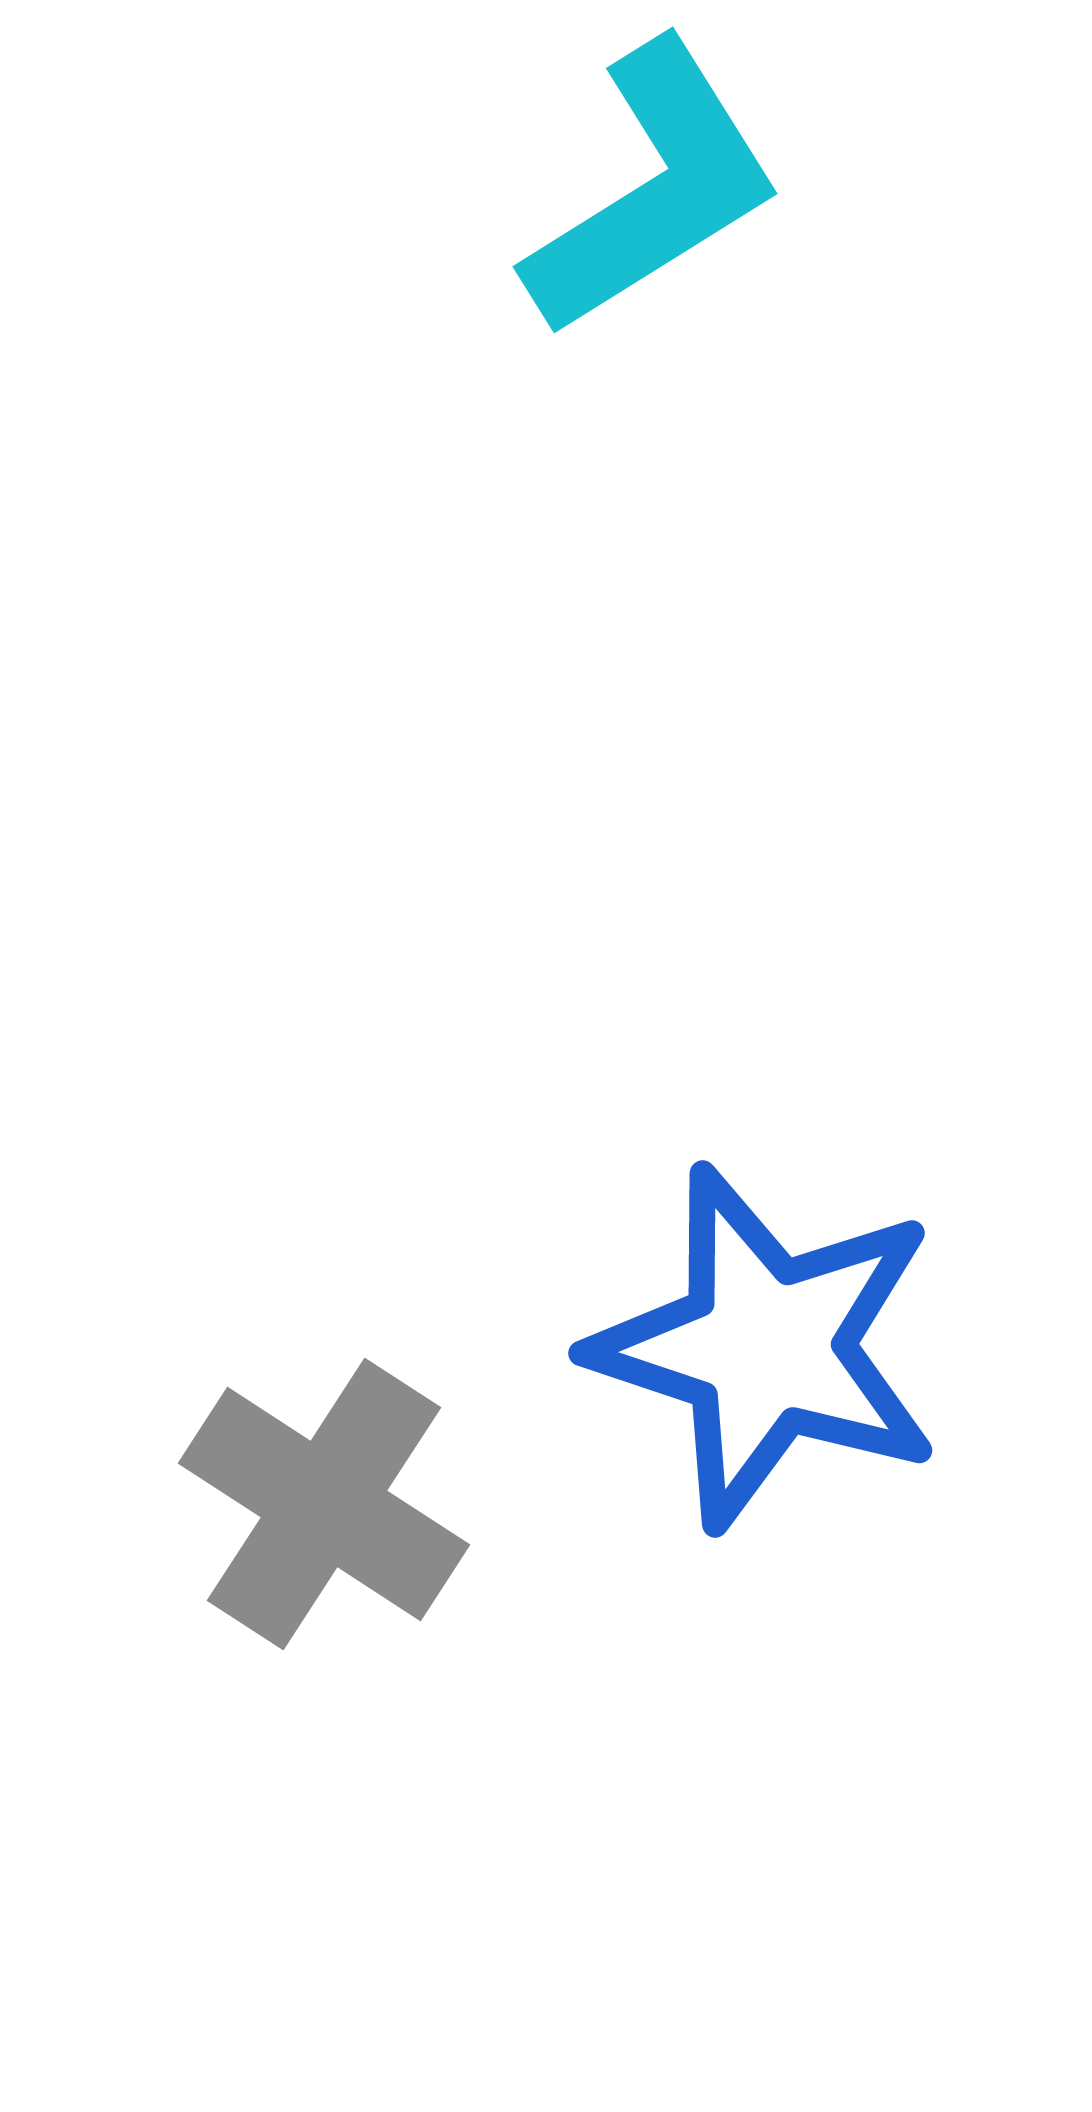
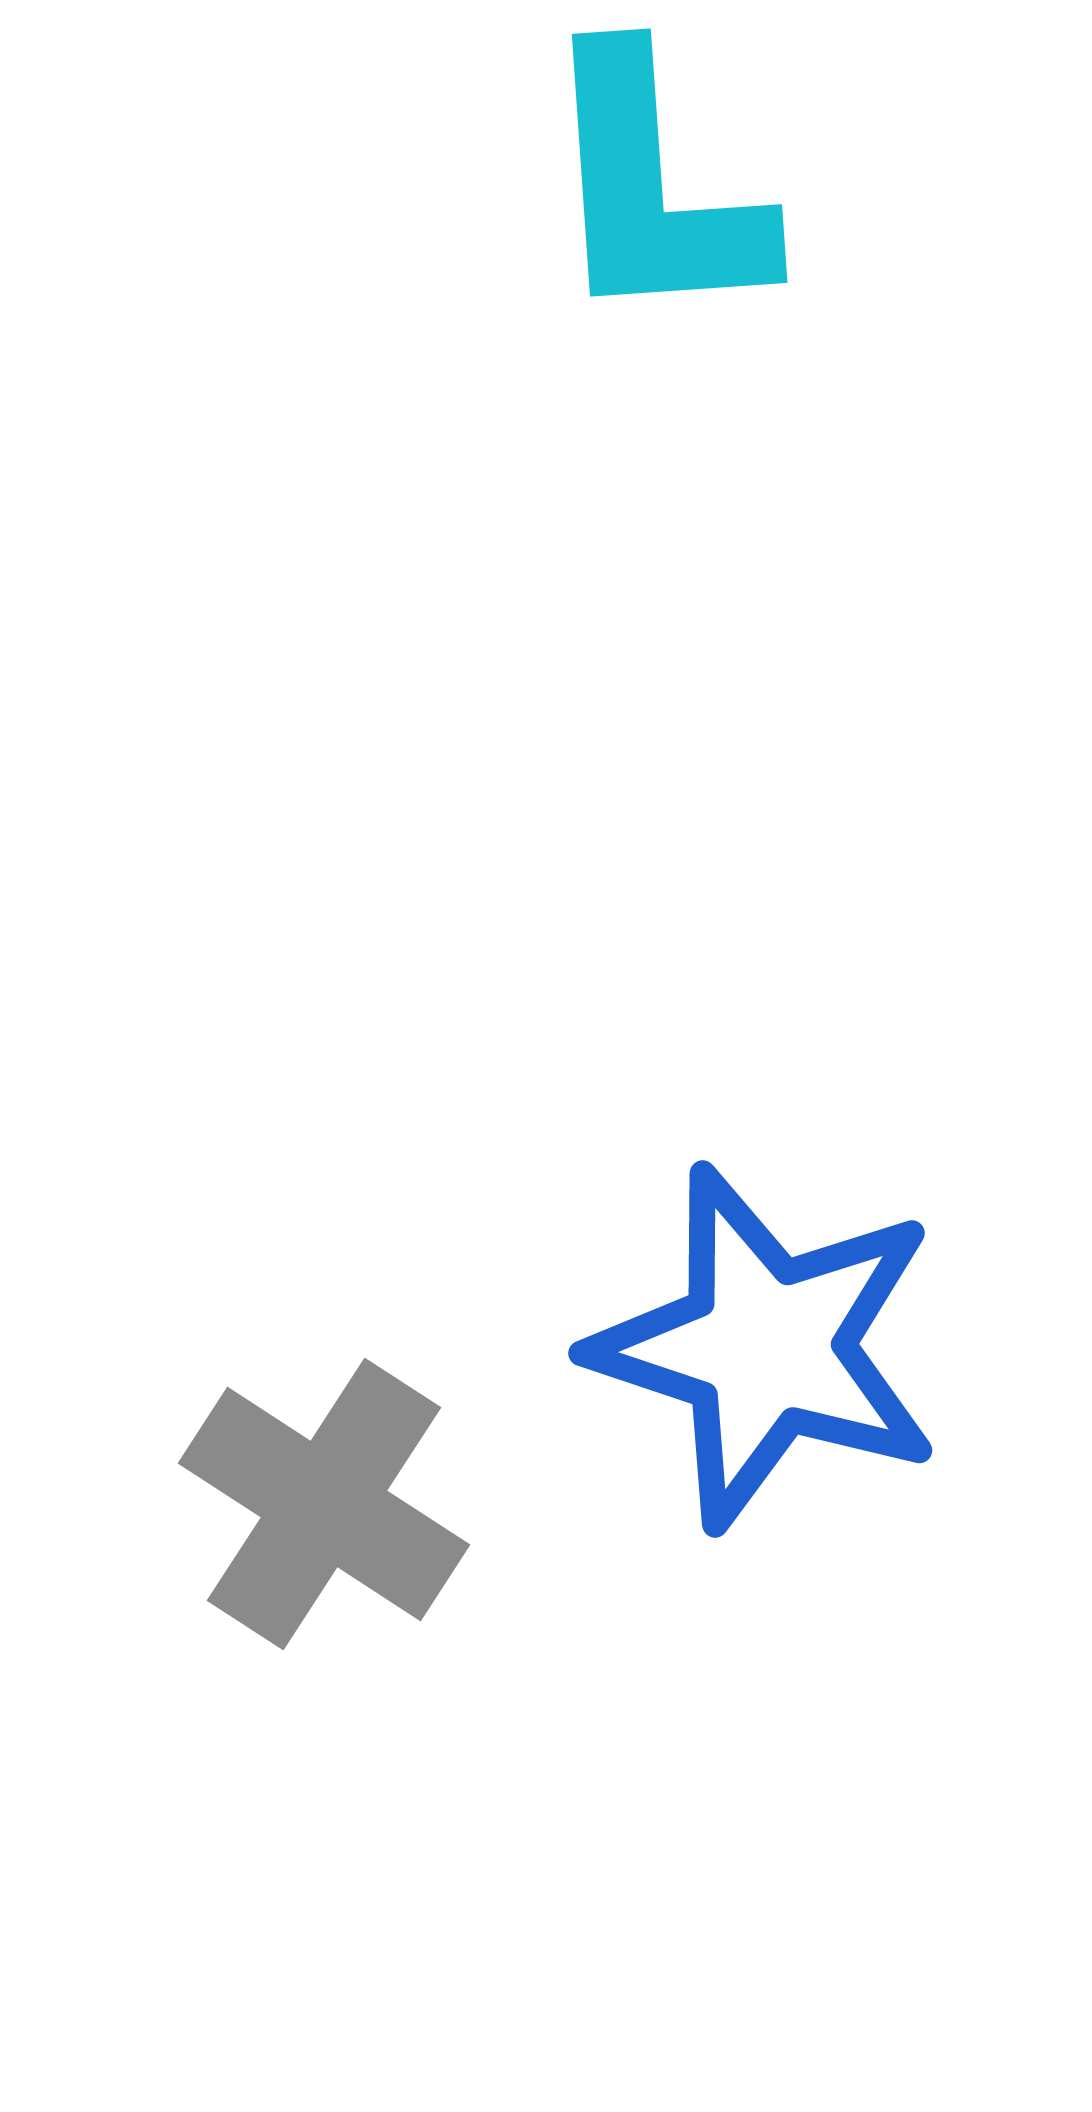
cyan L-shape: rotated 118 degrees clockwise
